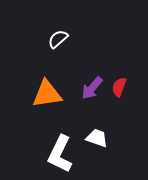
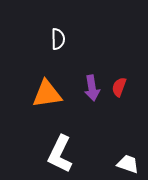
white semicircle: rotated 130 degrees clockwise
purple arrow: rotated 50 degrees counterclockwise
white trapezoid: moved 31 px right, 26 px down
